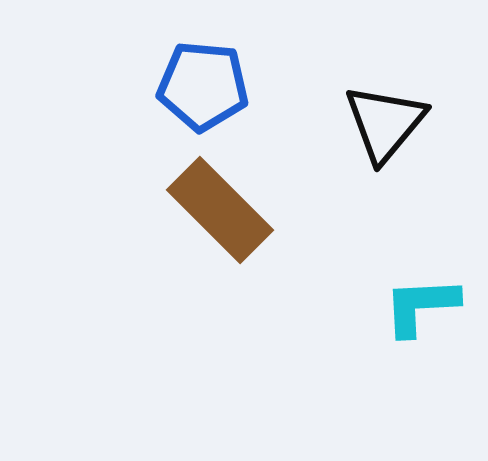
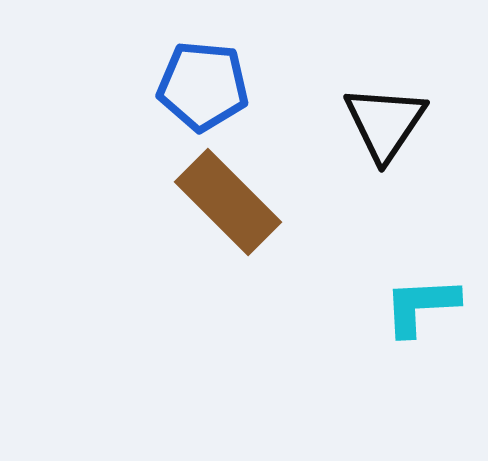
black triangle: rotated 6 degrees counterclockwise
brown rectangle: moved 8 px right, 8 px up
